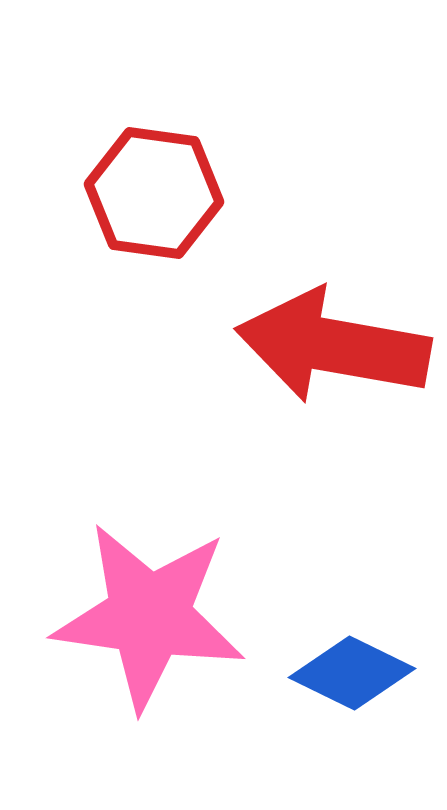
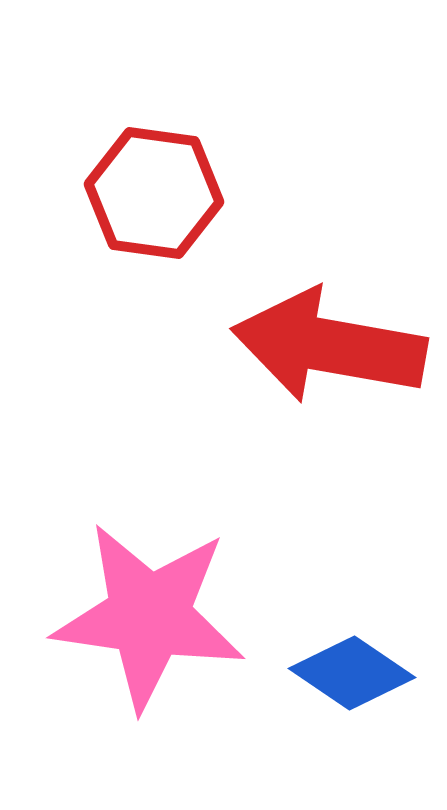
red arrow: moved 4 px left
blue diamond: rotated 8 degrees clockwise
